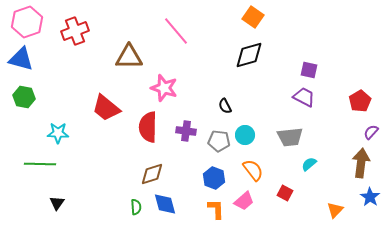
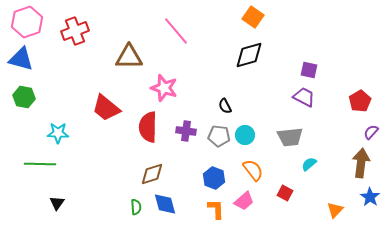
gray pentagon: moved 5 px up
